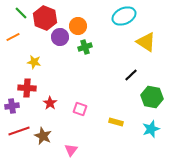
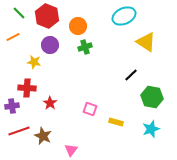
green line: moved 2 px left
red hexagon: moved 2 px right, 2 px up
purple circle: moved 10 px left, 8 px down
pink square: moved 10 px right
